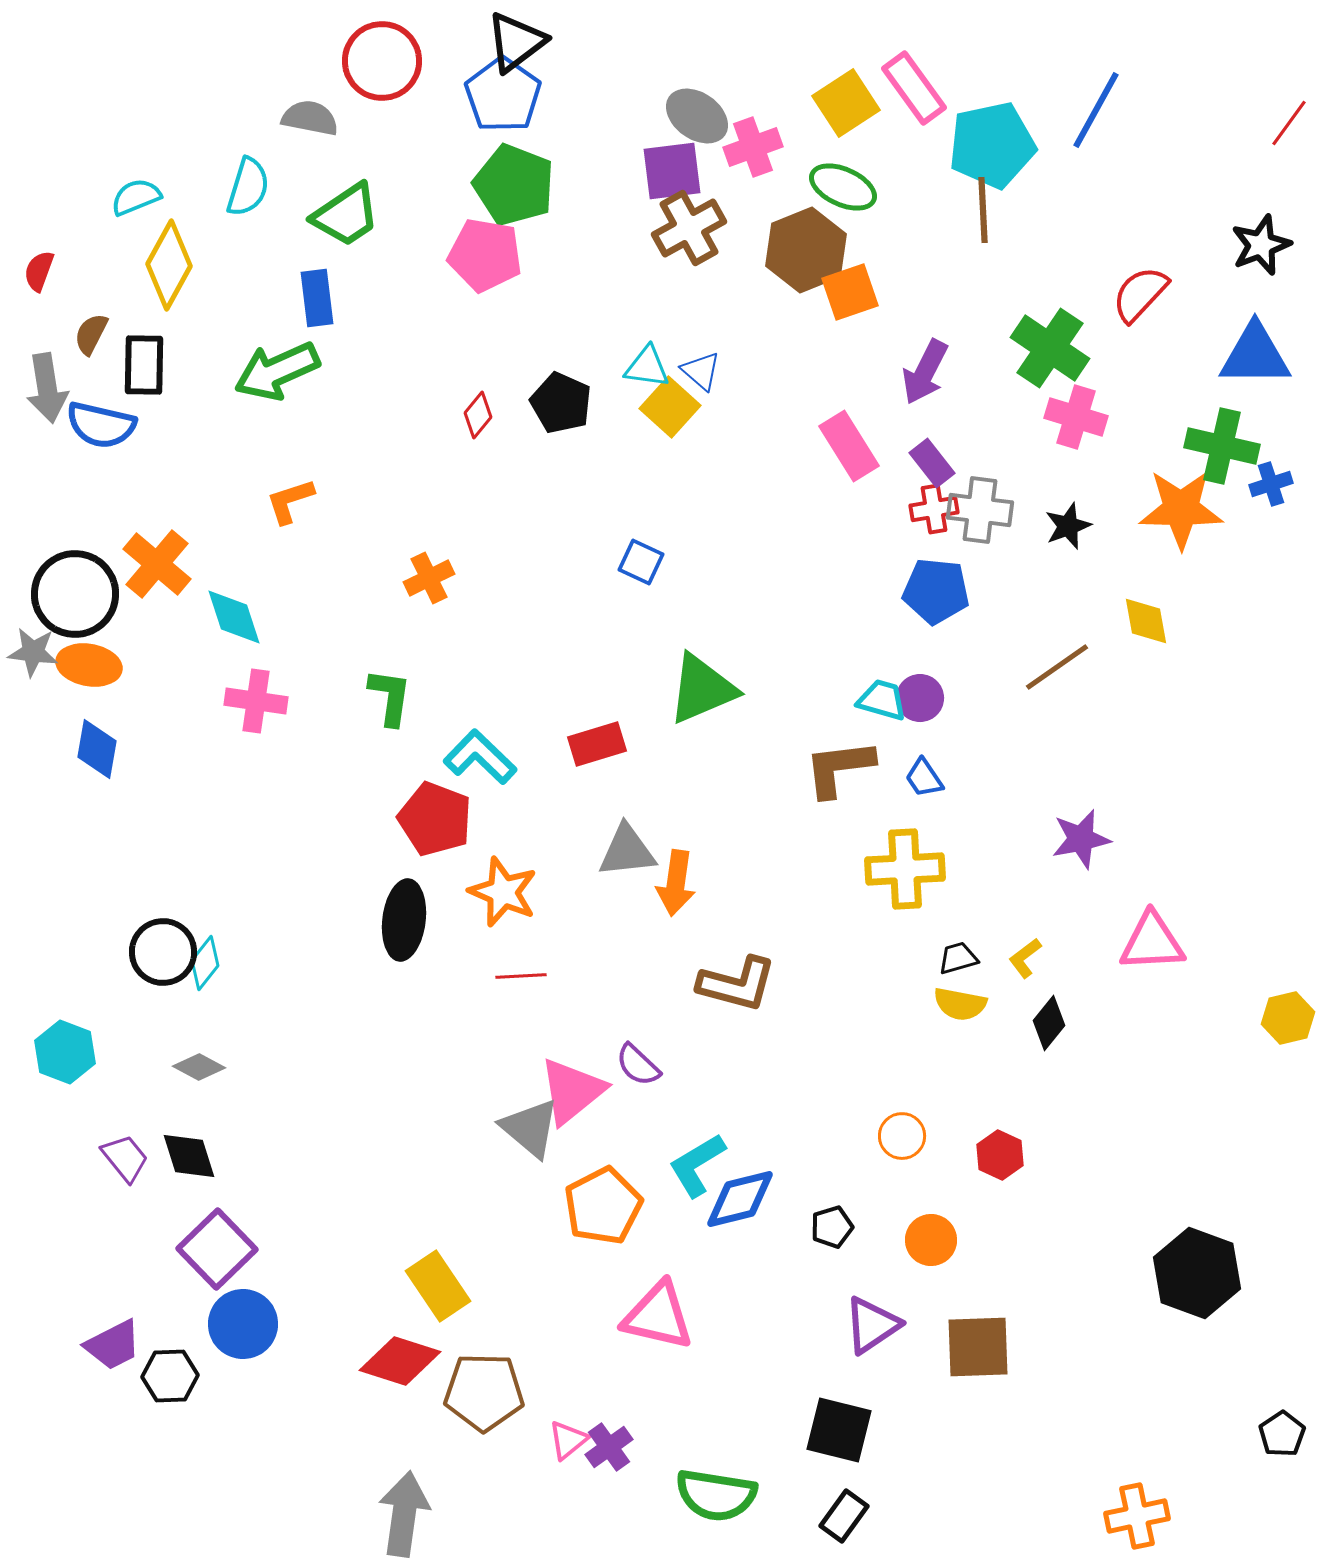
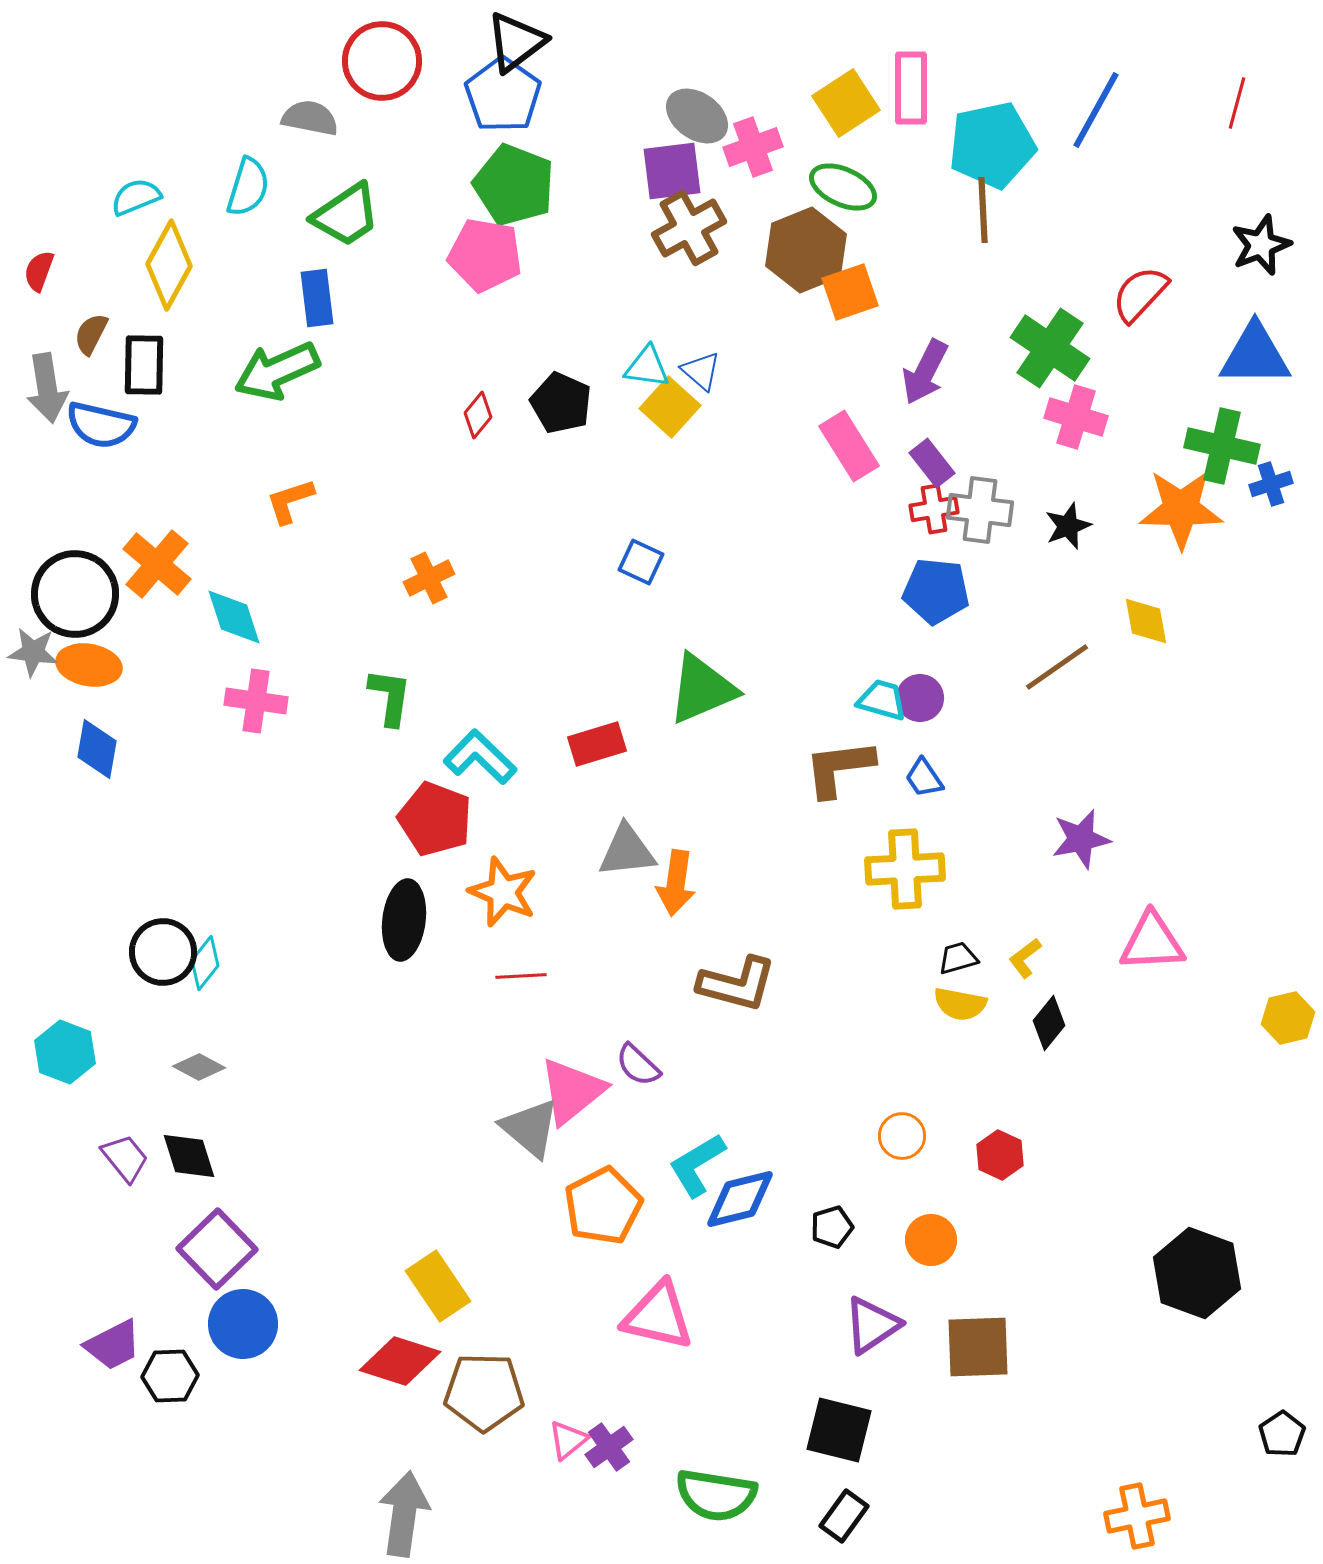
pink rectangle at (914, 88): moved 3 px left; rotated 36 degrees clockwise
red line at (1289, 123): moved 52 px left, 20 px up; rotated 21 degrees counterclockwise
